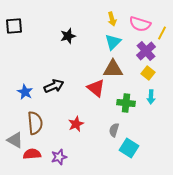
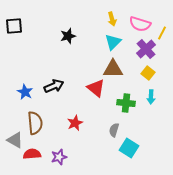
purple cross: moved 2 px up
red star: moved 1 px left, 1 px up
